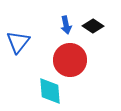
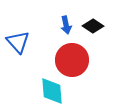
blue triangle: rotated 20 degrees counterclockwise
red circle: moved 2 px right
cyan diamond: moved 2 px right
